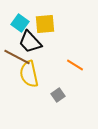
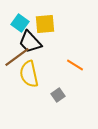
brown line: rotated 64 degrees counterclockwise
